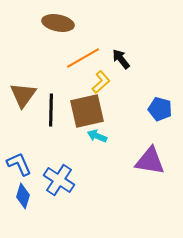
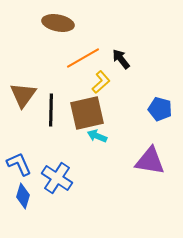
brown square: moved 2 px down
blue cross: moved 2 px left, 2 px up
